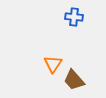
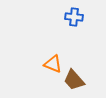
orange triangle: rotated 42 degrees counterclockwise
